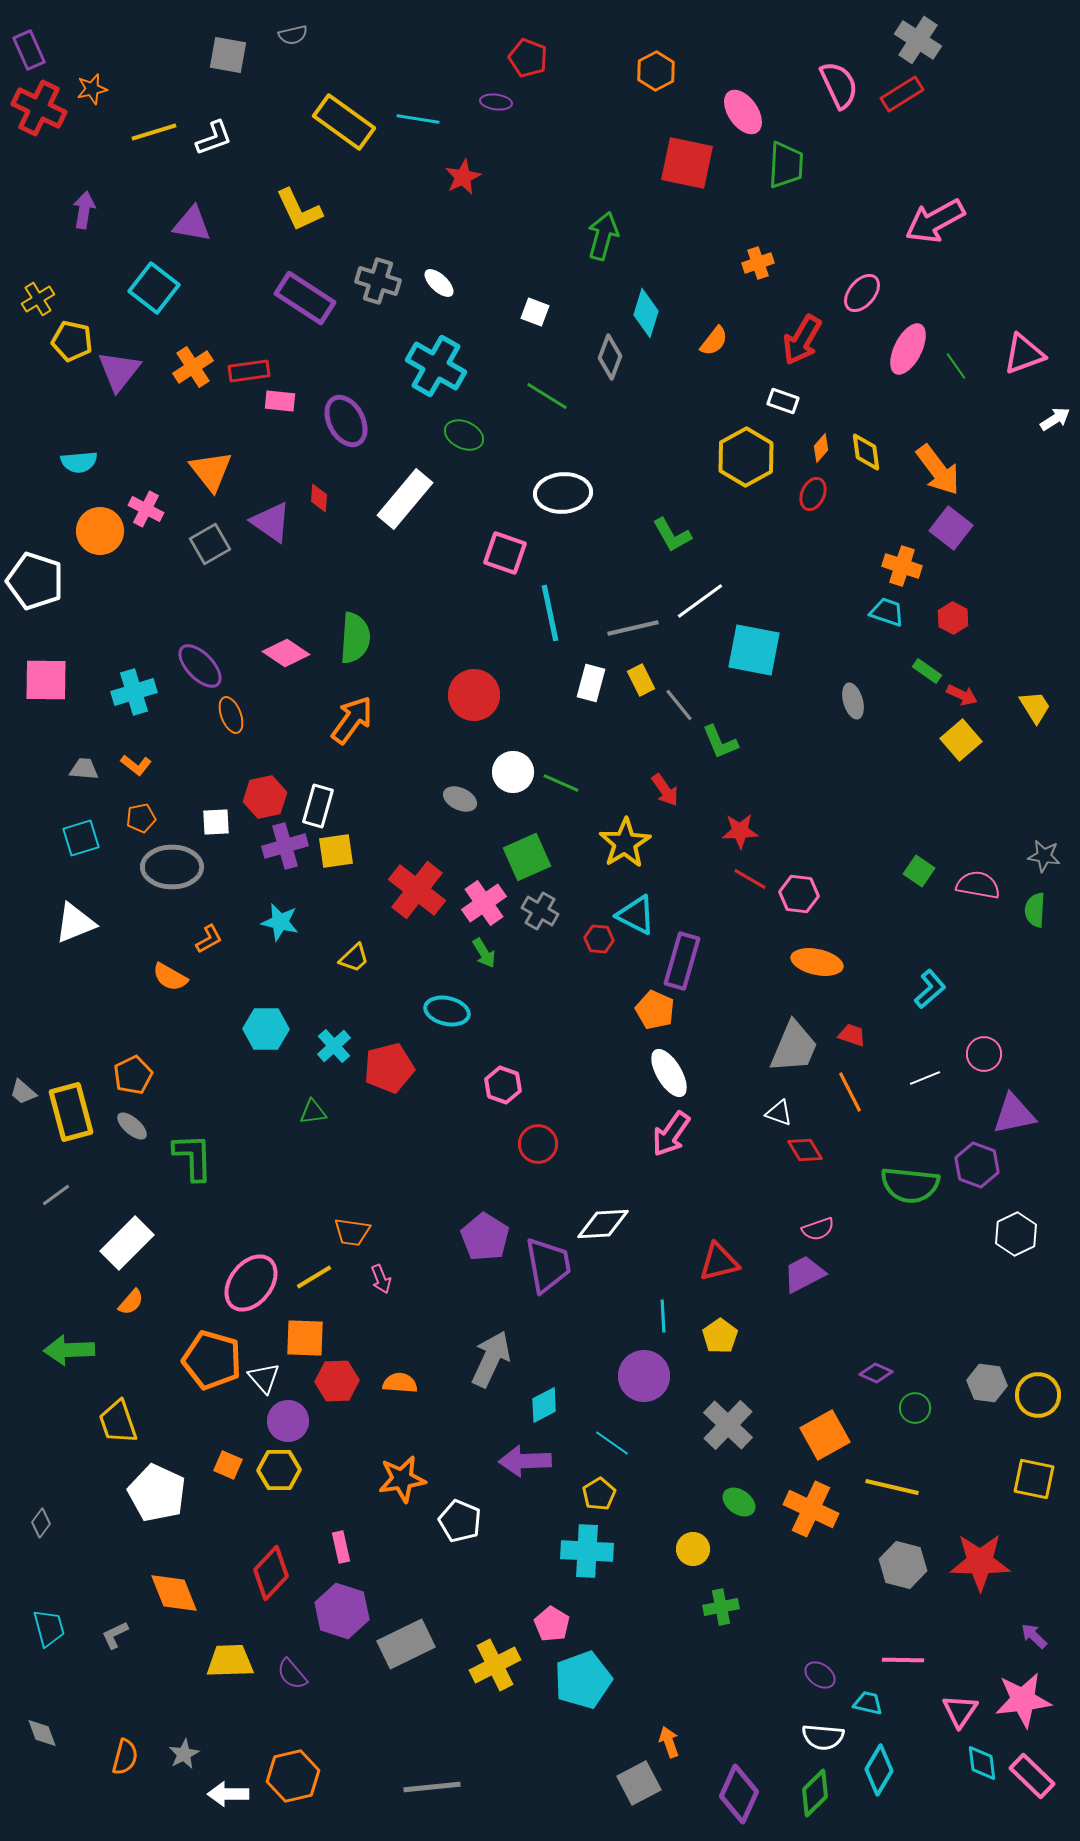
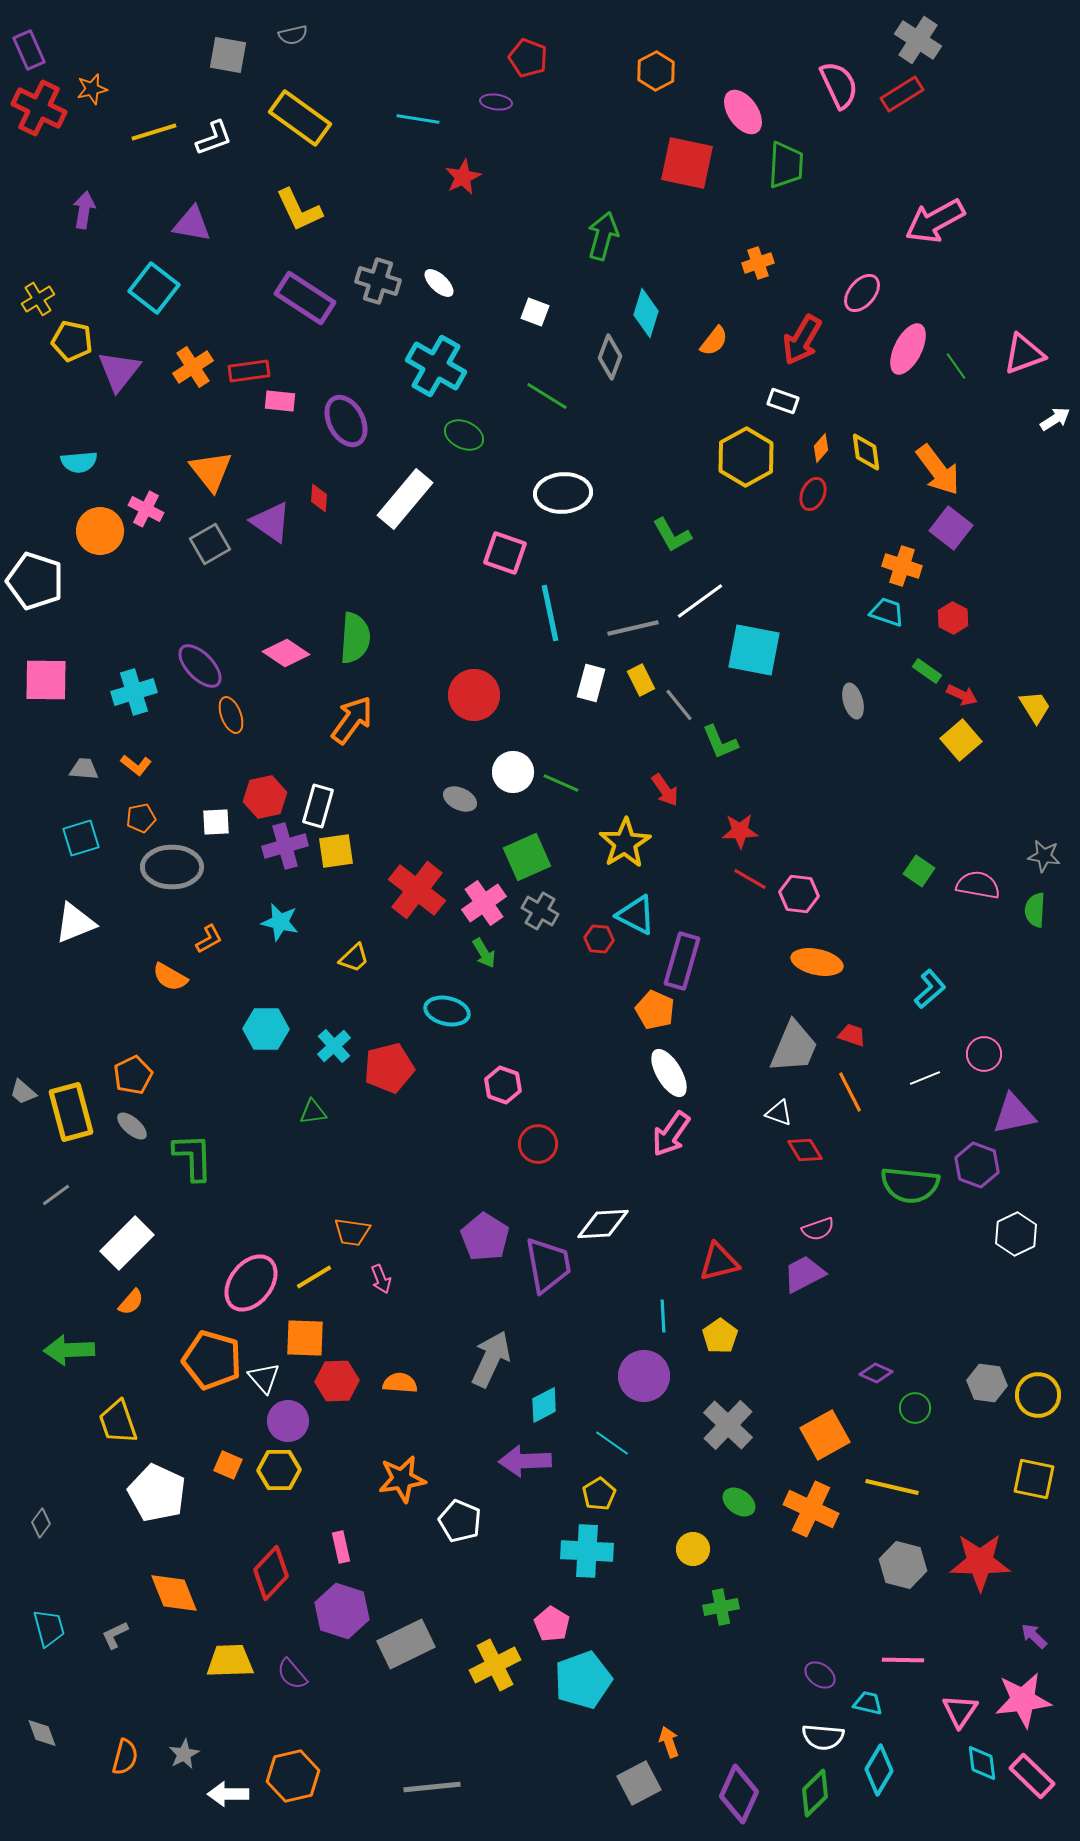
yellow rectangle at (344, 122): moved 44 px left, 4 px up
